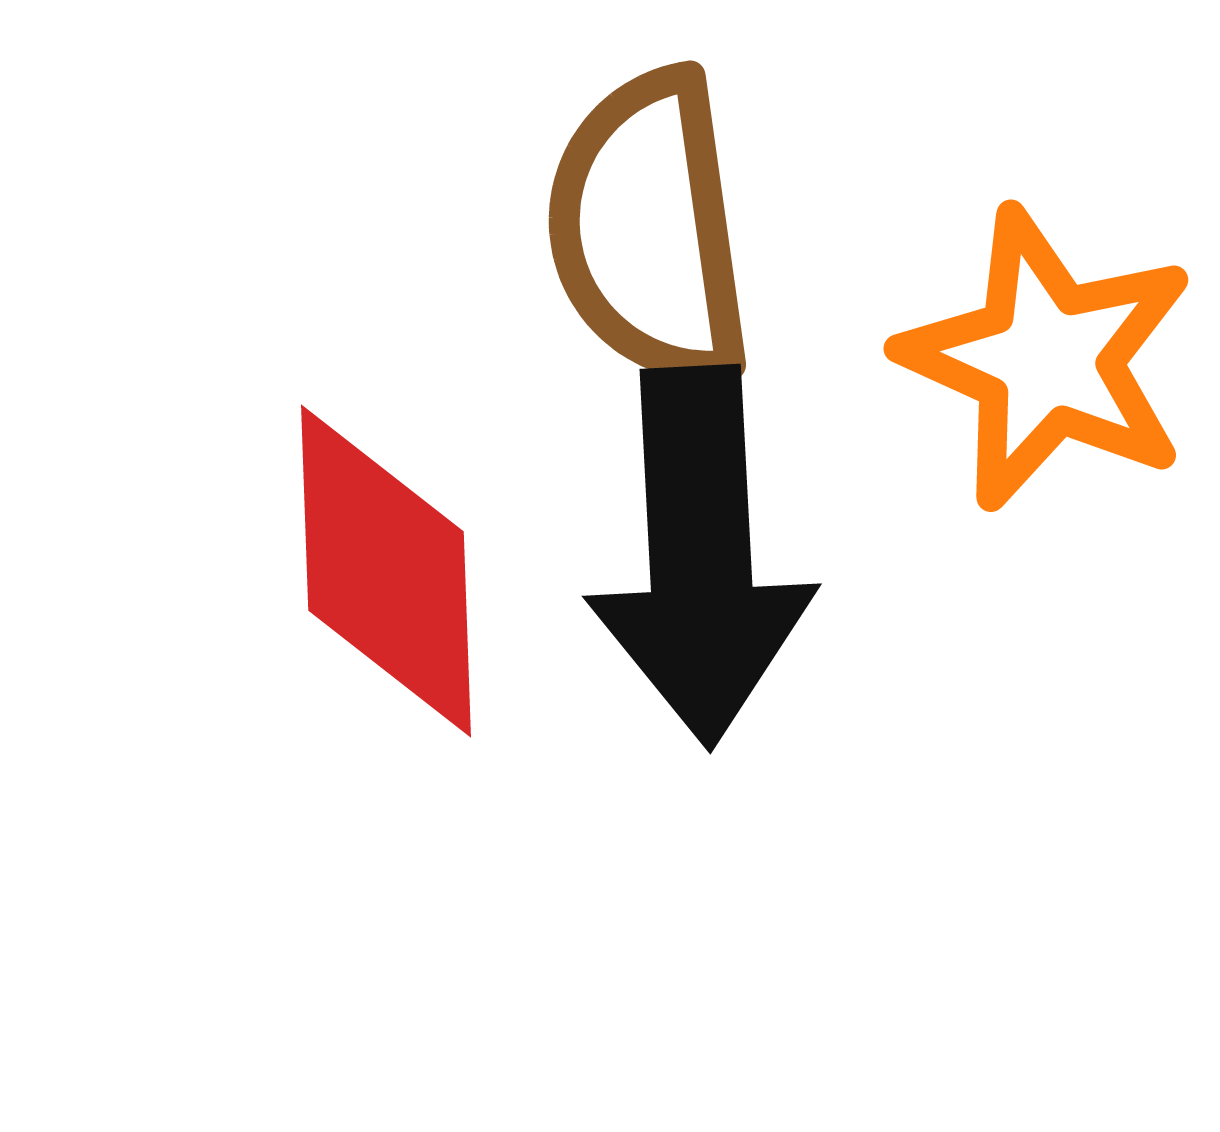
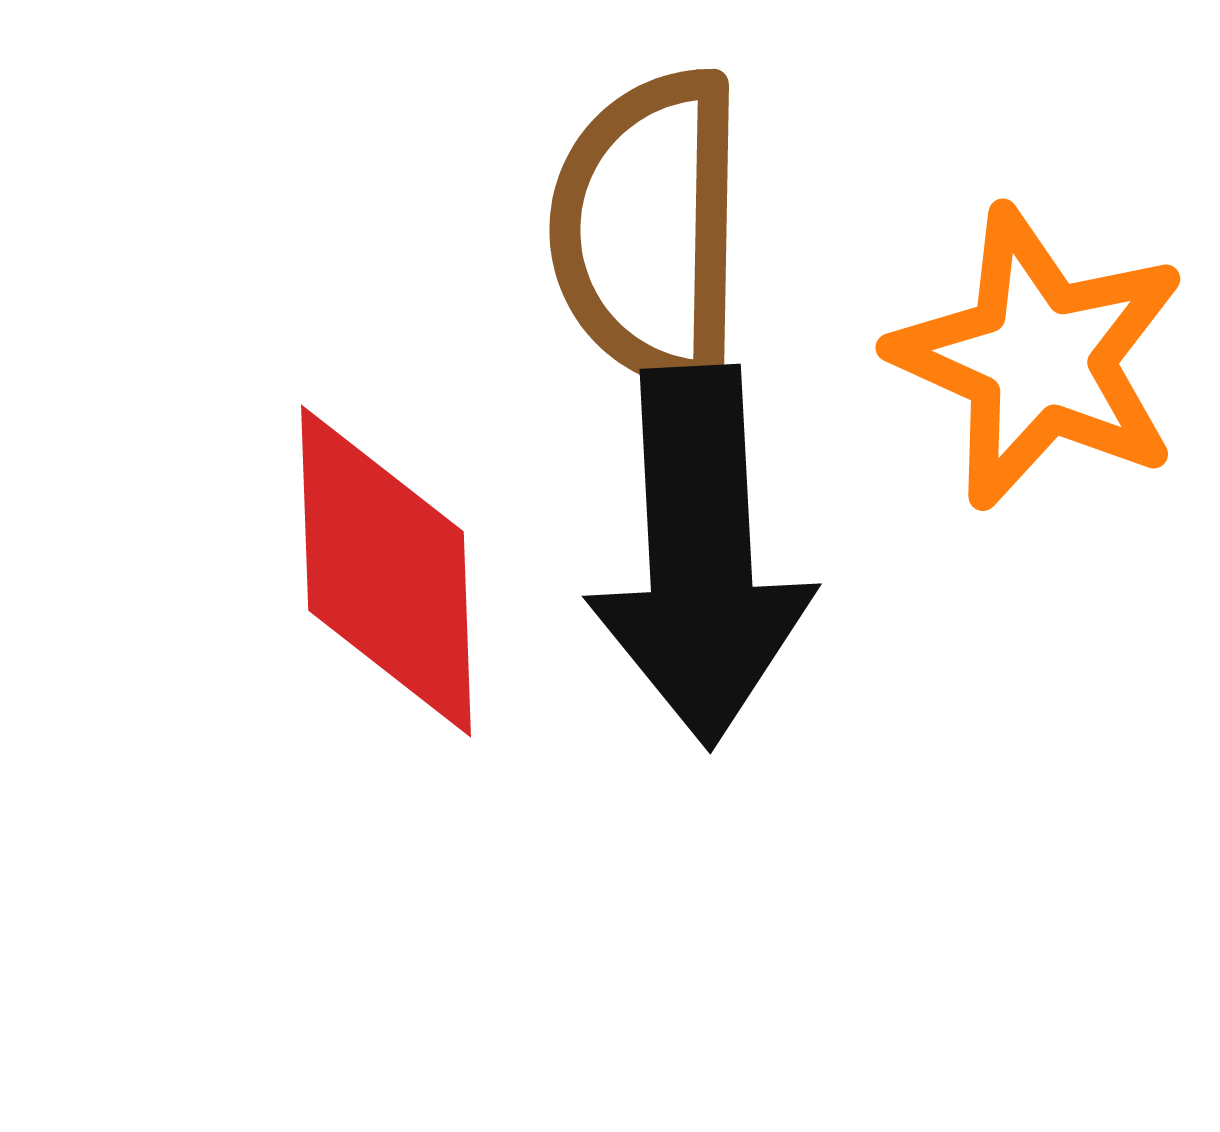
brown semicircle: rotated 9 degrees clockwise
orange star: moved 8 px left, 1 px up
